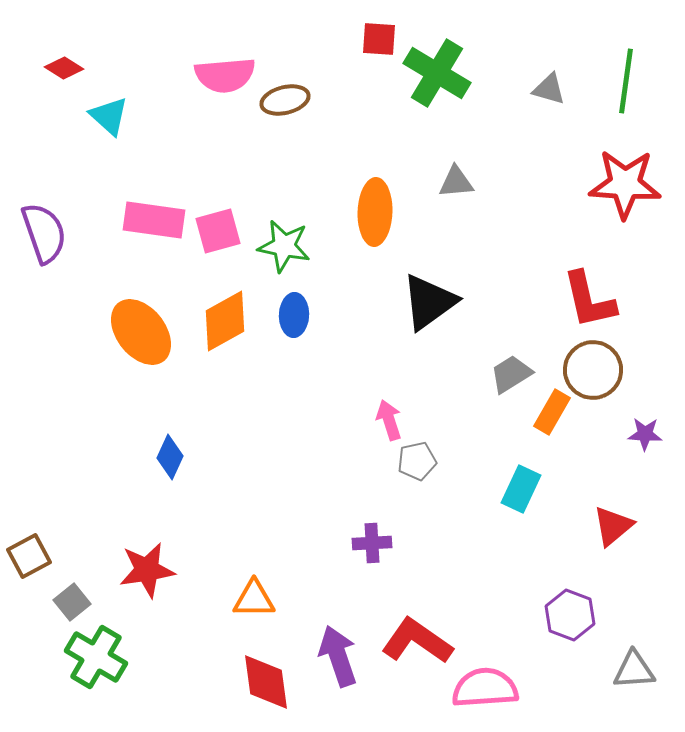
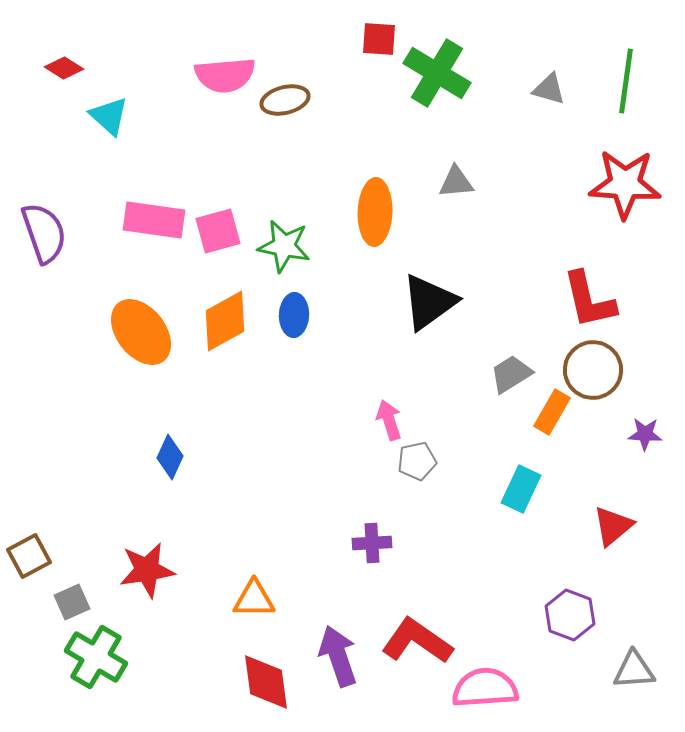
gray square at (72, 602): rotated 15 degrees clockwise
